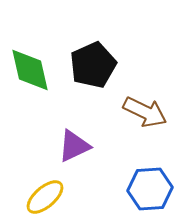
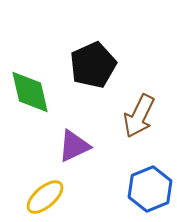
green diamond: moved 22 px down
brown arrow: moved 6 px left, 4 px down; rotated 90 degrees clockwise
blue hexagon: rotated 18 degrees counterclockwise
